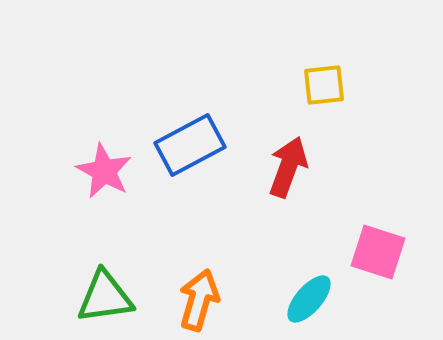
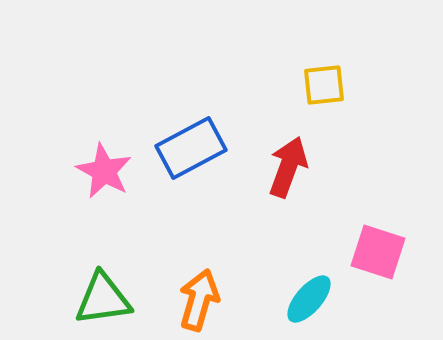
blue rectangle: moved 1 px right, 3 px down
green triangle: moved 2 px left, 2 px down
